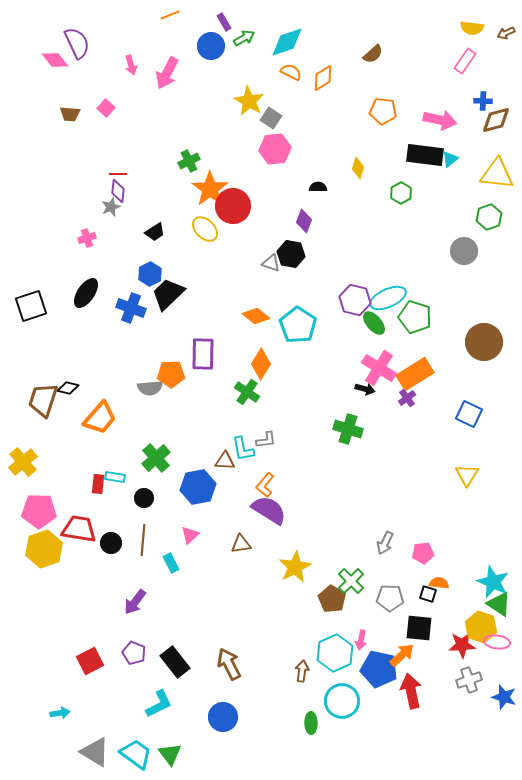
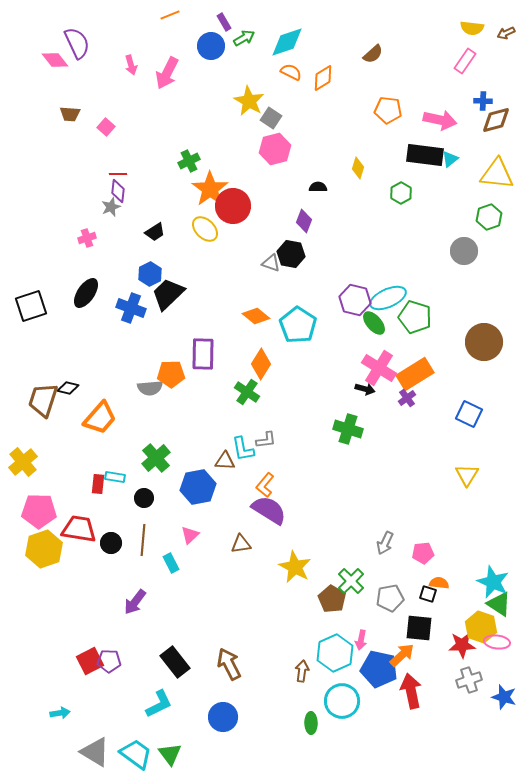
pink square at (106, 108): moved 19 px down
orange pentagon at (383, 111): moved 5 px right, 1 px up
pink hexagon at (275, 149): rotated 8 degrees counterclockwise
yellow star at (295, 567): rotated 16 degrees counterclockwise
gray pentagon at (390, 598): rotated 12 degrees counterclockwise
purple pentagon at (134, 653): moved 25 px left, 8 px down; rotated 20 degrees counterclockwise
